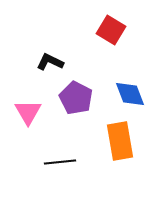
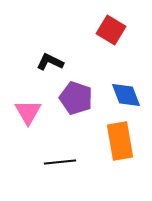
blue diamond: moved 4 px left, 1 px down
purple pentagon: rotated 8 degrees counterclockwise
